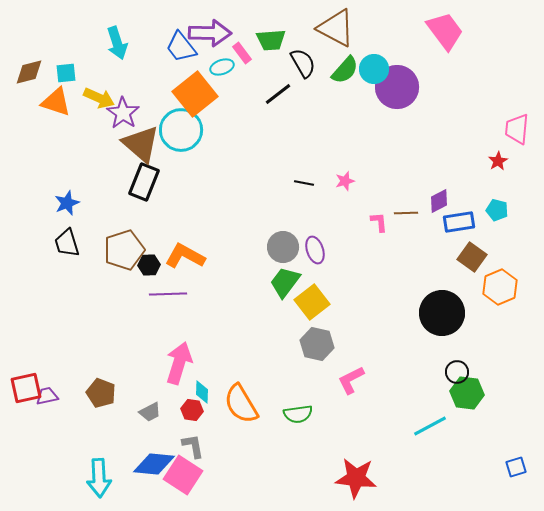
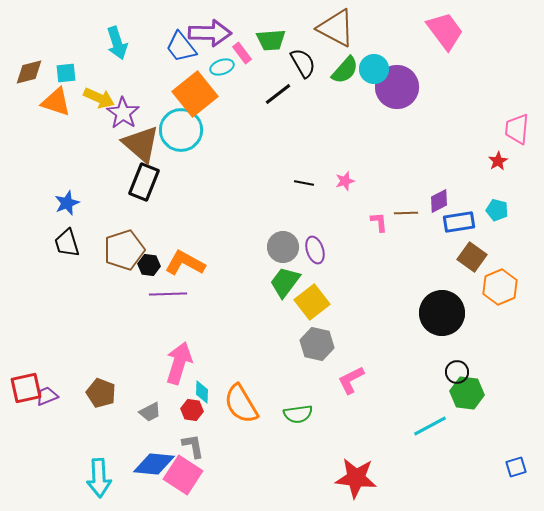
orange L-shape at (185, 256): moved 7 px down
black hexagon at (149, 265): rotated 10 degrees clockwise
purple trapezoid at (47, 396): rotated 10 degrees counterclockwise
